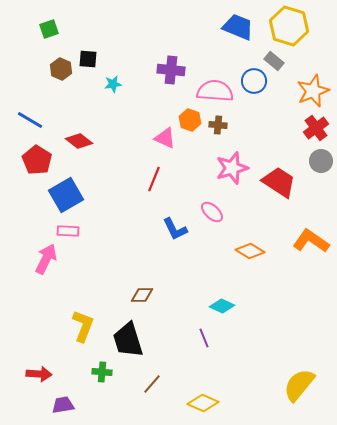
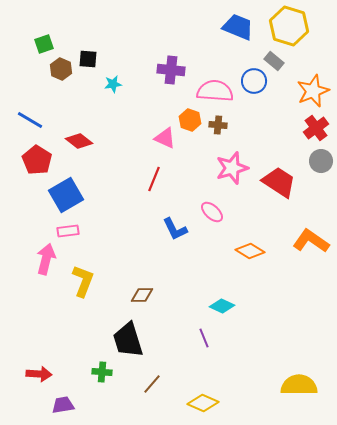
green square: moved 5 px left, 15 px down
pink rectangle: rotated 10 degrees counterclockwise
pink arrow: rotated 12 degrees counterclockwise
yellow L-shape: moved 45 px up
yellow semicircle: rotated 51 degrees clockwise
